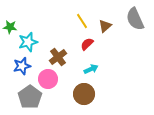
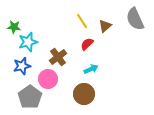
green star: moved 4 px right
